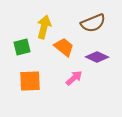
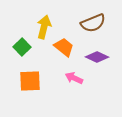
green square: rotated 30 degrees counterclockwise
pink arrow: rotated 114 degrees counterclockwise
